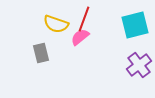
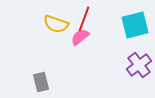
gray rectangle: moved 29 px down
